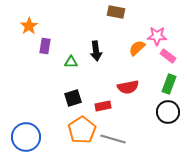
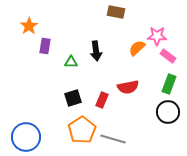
red rectangle: moved 1 px left, 6 px up; rotated 56 degrees counterclockwise
